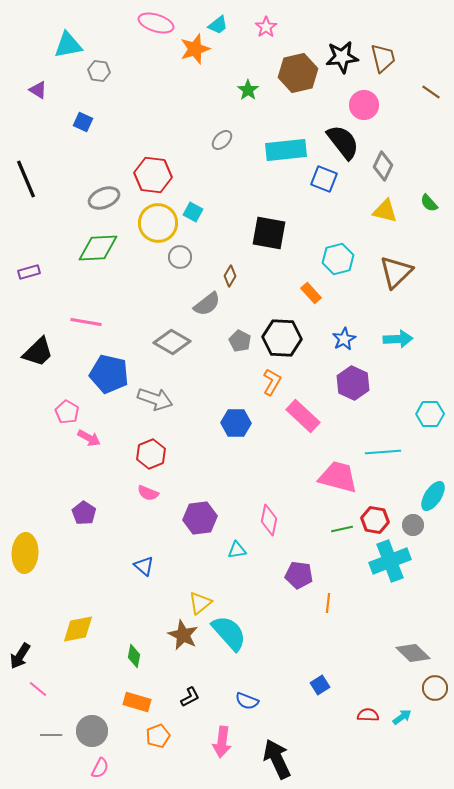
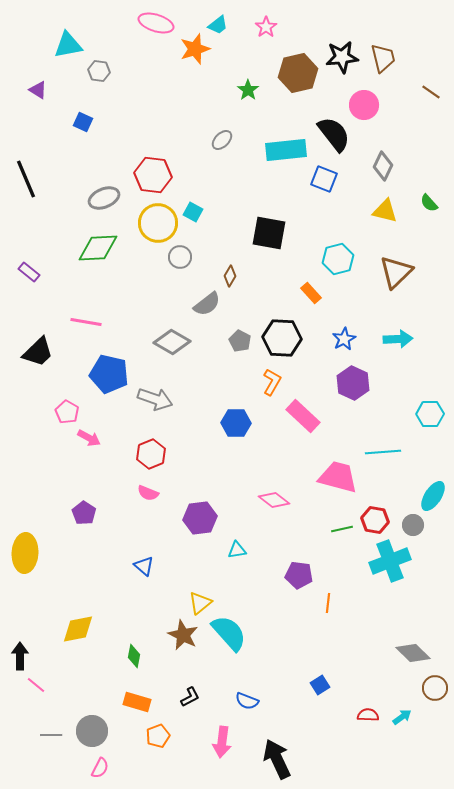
black semicircle at (343, 142): moved 9 px left, 8 px up
purple rectangle at (29, 272): rotated 55 degrees clockwise
pink diamond at (269, 520): moved 5 px right, 20 px up; rotated 64 degrees counterclockwise
black arrow at (20, 656): rotated 148 degrees clockwise
pink line at (38, 689): moved 2 px left, 4 px up
